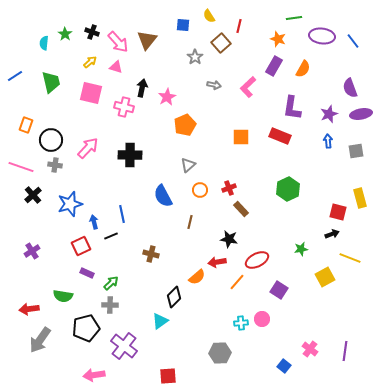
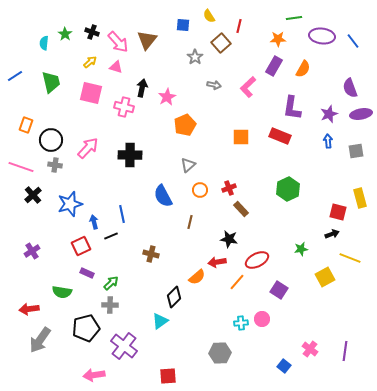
orange star at (278, 39): rotated 21 degrees counterclockwise
green semicircle at (63, 296): moved 1 px left, 4 px up
